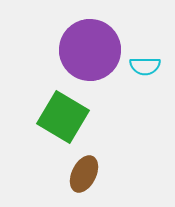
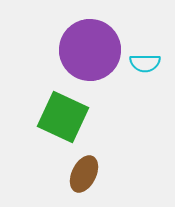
cyan semicircle: moved 3 px up
green square: rotated 6 degrees counterclockwise
